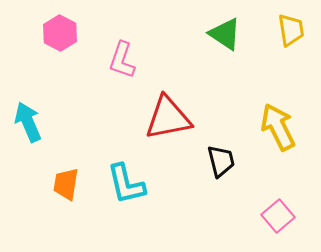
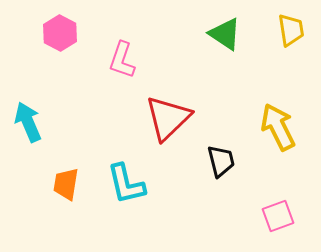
red triangle: rotated 33 degrees counterclockwise
pink square: rotated 20 degrees clockwise
